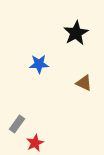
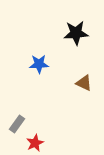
black star: rotated 25 degrees clockwise
